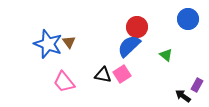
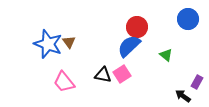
purple rectangle: moved 3 px up
